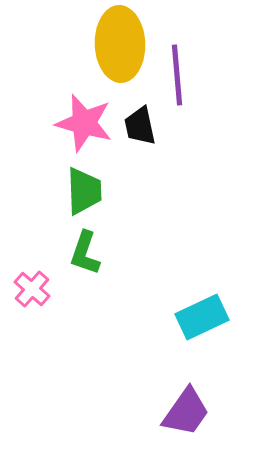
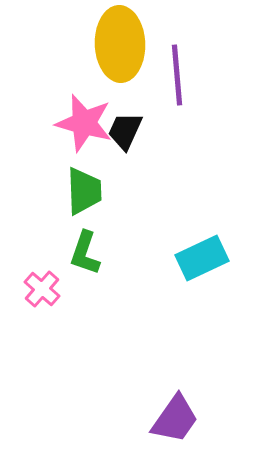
black trapezoid: moved 15 px left, 5 px down; rotated 36 degrees clockwise
pink cross: moved 10 px right
cyan rectangle: moved 59 px up
purple trapezoid: moved 11 px left, 7 px down
